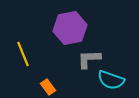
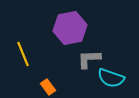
cyan semicircle: moved 2 px up
